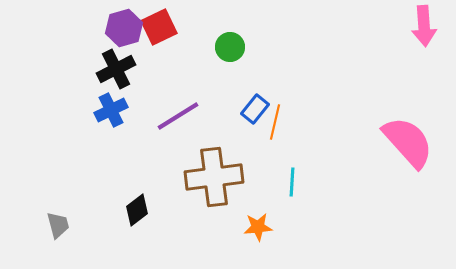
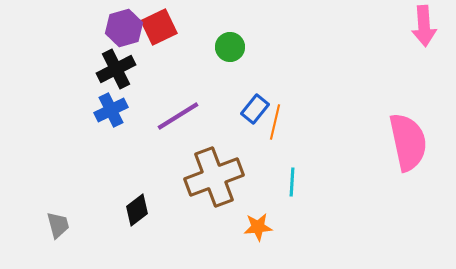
pink semicircle: rotated 30 degrees clockwise
brown cross: rotated 14 degrees counterclockwise
